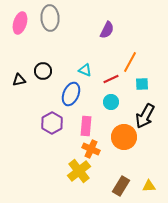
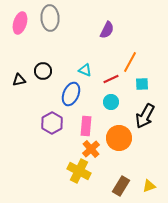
orange circle: moved 5 px left, 1 px down
orange cross: rotated 24 degrees clockwise
yellow cross: rotated 25 degrees counterclockwise
yellow triangle: rotated 16 degrees counterclockwise
